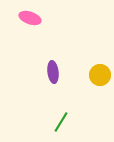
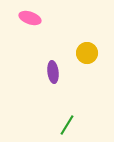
yellow circle: moved 13 px left, 22 px up
green line: moved 6 px right, 3 px down
